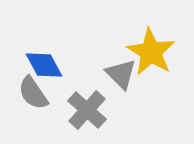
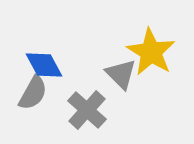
gray semicircle: rotated 117 degrees counterclockwise
